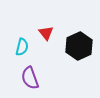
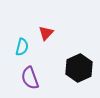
red triangle: rotated 21 degrees clockwise
black hexagon: moved 22 px down
